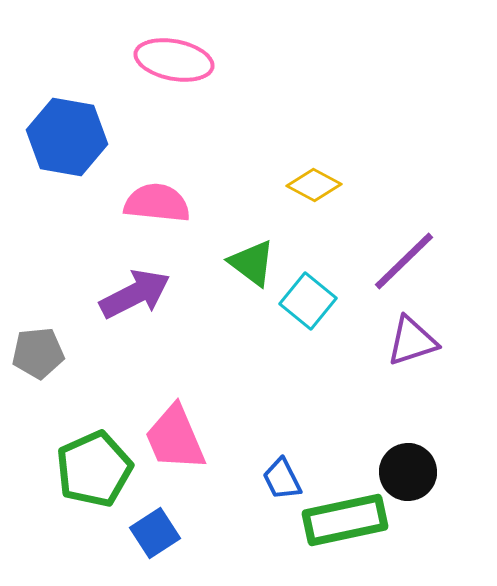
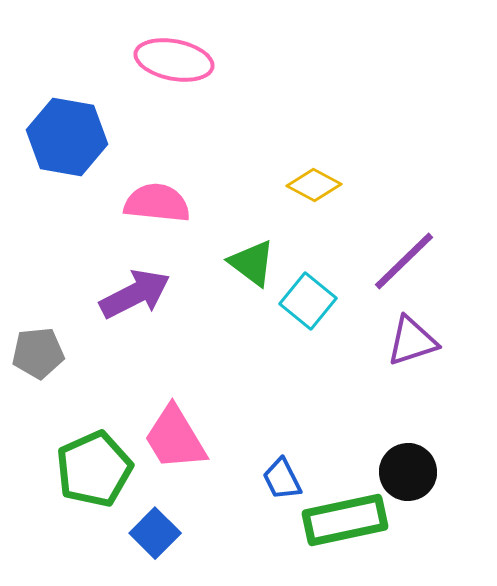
pink trapezoid: rotated 8 degrees counterclockwise
blue square: rotated 12 degrees counterclockwise
